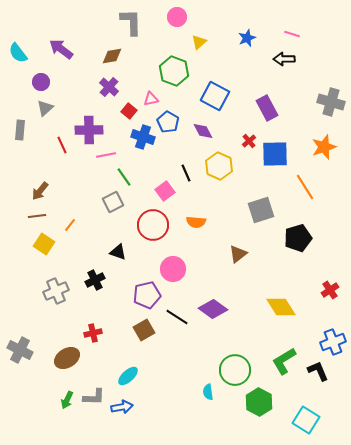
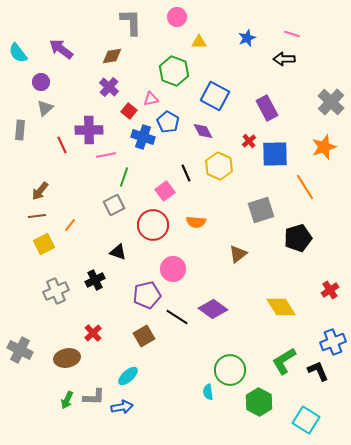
yellow triangle at (199, 42): rotated 42 degrees clockwise
gray cross at (331, 102): rotated 28 degrees clockwise
green line at (124, 177): rotated 54 degrees clockwise
gray square at (113, 202): moved 1 px right, 3 px down
yellow square at (44, 244): rotated 30 degrees clockwise
brown square at (144, 330): moved 6 px down
red cross at (93, 333): rotated 30 degrees counterclockwise
brown ellipse at (67, 358): rotated 20 degrees clockwise
green circle at (235, 370): moved 5 px left
